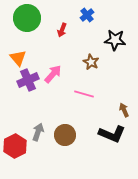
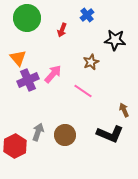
brown star: rotated 21 degrees clockwise
pink line: moved 1 px left, 3 px up; rotated 18 degrees clockwise
black L-shape: moved 2 px left
